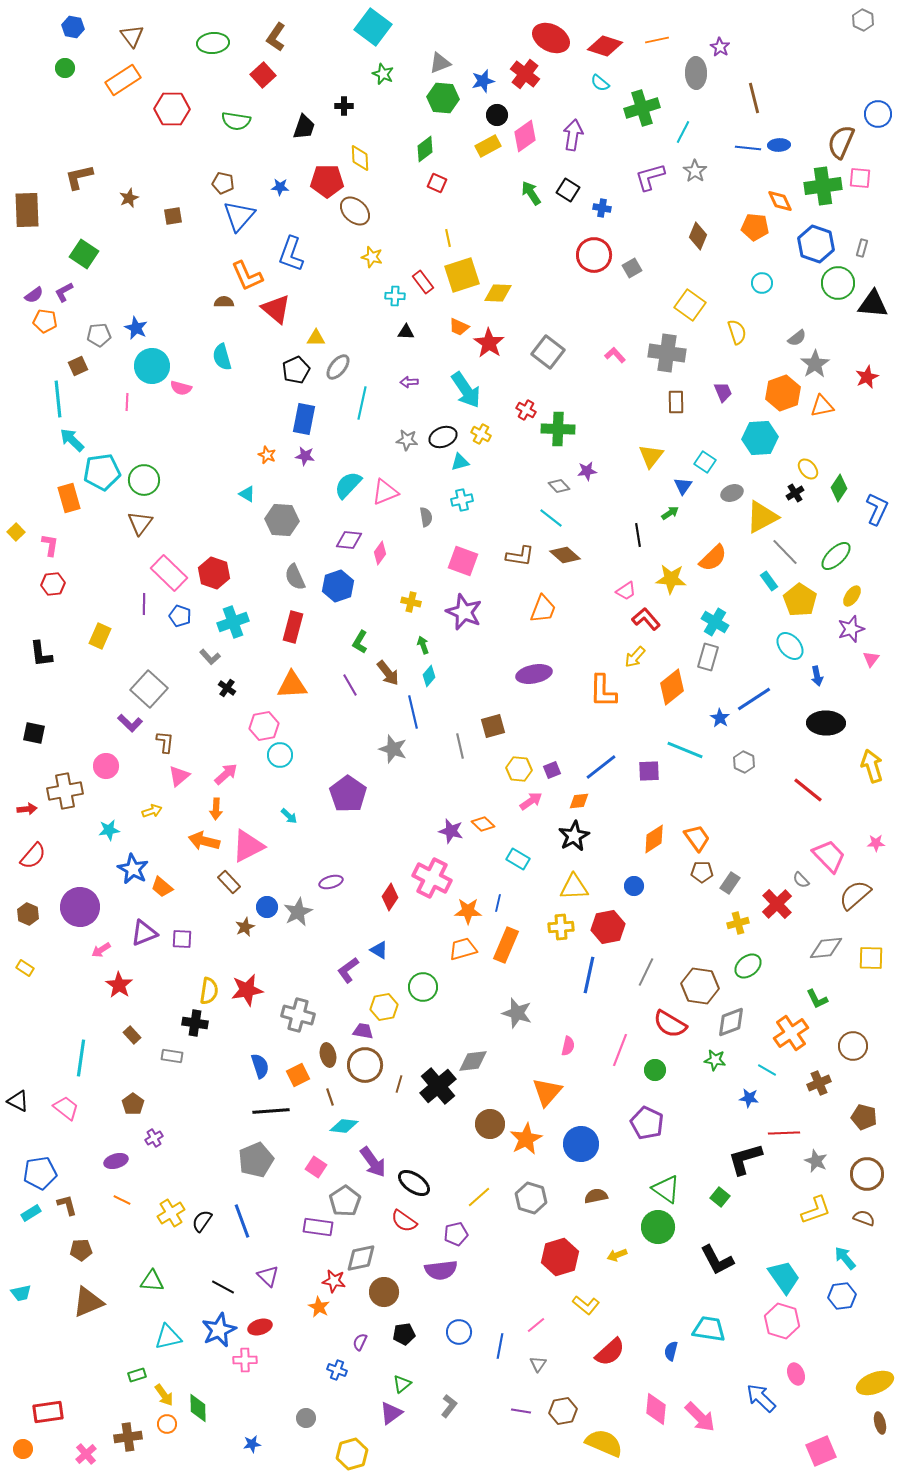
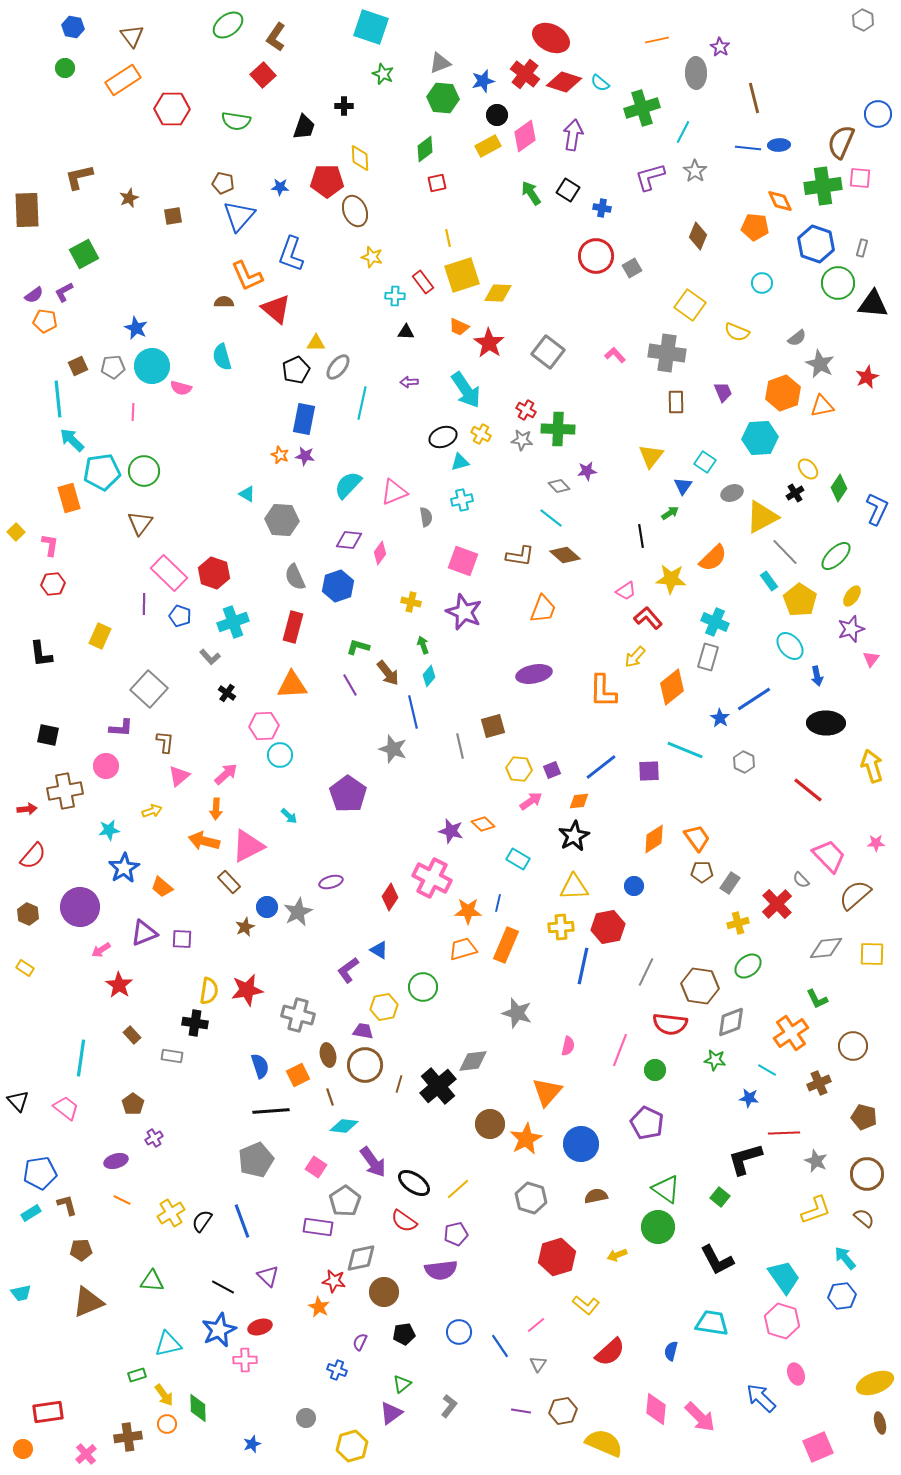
cyan square at (373, 27): moved 2 px left; rotated 18 degrees counterclockwise
green ellipse at (213, 43): moved 15 px right, 18 px up; rotated 32 degrees counterclockwise
red diamond at (605, 46): moved 41 px left, 36 px down
red square at (437, 183): rotated 36 degrees counterclockwise
brown ellipse at (355, 211): rotated 24 degrees clockwise
green square at (84, 254): rotated 28 degrees clockwise
red circle at (594, 255): moved 2 px right, 1 px down
yellow semicircle at (737, 332): rotated 130 degrees clockwise
gray pentagon at (99, 335): moved 14 px right, 32 px down
yellow triangle at (316, 338): moved 5 px down
gray star at (815, 364): moved 5 px right; rotated 12 degrees counterclockwise
pink line at (127, 402): moved 6 px right, 10 px down
gray star at (407, 440): moved 115 px right
orange star at (267, 455): moved 13 px right
green circle at (144, 480): moved 9 px up
pink triangle at (385, 492): moved 9 px right
black line at (638, 535): moved 3 px right, 1 px down
red L-shape at (646, 619): moved 2 px right, 1 px up
cyan cross at (715, 622): rotated 8 degrees counterclockwise
green L-shape at (360, 642): moved 2 px left, 5 px down; rotated 75 degrees clockwise
black cross at (227, 688): moved 5 px down
purple L-shape at (130, 723): moved 9 px left, 5 px down; rotated 40 degrees counterclockwise
pink hexagon at (264, 726): rotated 8 degrees clockwise
black square at (34, 733): moved 14 px right, 2 px down
blue star at (133, 869): moved 9 px left, 1 px up; rotated 12 degrees clockwise
yellow square at (871, 958): moved 1 px right, 4 px up
blue line at (589, 975): moved 6 px left, 9 px up
red semicircle at (670, 1024): rotated 24 degrees counterclockwise
black triangle at (18, 1101): rotated 20 degrees clockwise
yellow line at (479, 1197): moved 21 px left, 8 px up
brown semicircle at (864, 1218): rotated 20 degrees clockwise
red hexagon at (560, 1257): moved 3 px left
cyan trapezoid at (709, 1329): moved 3 px right, 6 px up
cyan triangle at (168, 1337): moved 7 px down
blue line at (500, 1346): rotated 45 degrees counterclockwise
blue star at (252, 1444): rotated 12 degrees counterclockwise
pink square at (821, 1451): moved 3 px left, 4 px up
yellow hexagon at (352, 1454): moved 8 px up
